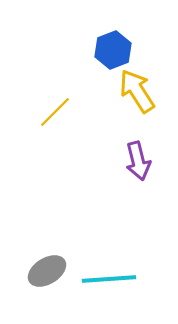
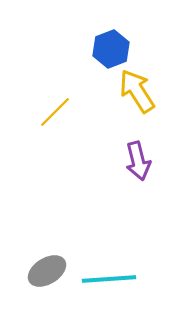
blue hexagon: moved 2 px left, 1 px up
